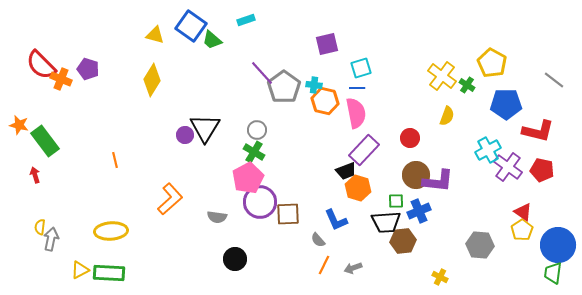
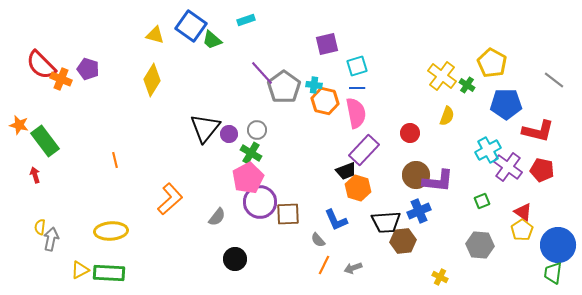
cyan square at (361, 68): moved 4 px left, 2 px up
black triangle at (205, 128): rotated 8 degrees clockwise
purple circle at (185, 135): moved 44 px right, 1 px up
red circle at (410, 138): moved 5 px up
green cross at (254, 152): moved 3 px left, 1 px down
green square at (396, 201): moved 86 px right; rotated 21 degrees counterclockwise
gray semicircle at (217, 217): rotated 60 degrees counterclockwise
